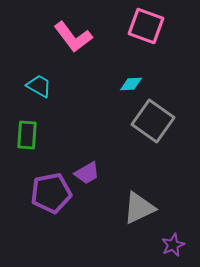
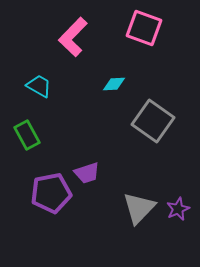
pink square: moved 2 px left, 2 px down
pink L-shape: rotated 81 degrees clockwise
cyan diamond: moved 17 px left
green rectangle: rotated 32 degrees counterclockwise
purple trapezoid: rotated 12 degrees clockwise
gray triangle: rotated 21 degrees counterclockwise
purple star: moved 5 px right, 36 px up
